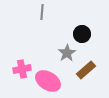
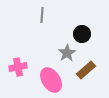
gray line: moved 3 px down
pink cross: moved 4 px left, 2 px up
pink ellipse: moved 3 px right, 1 px up; rotated 25 degrees clockwise
